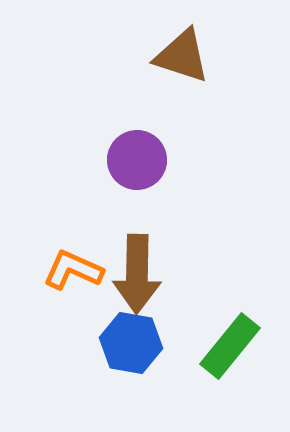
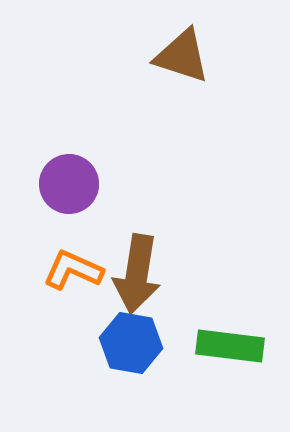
purple circle: moved 68 px left, 24 px down
brown arrow: rotated 8 degrees clockwise
green rectangle: rotated 58 degrees clockwise
